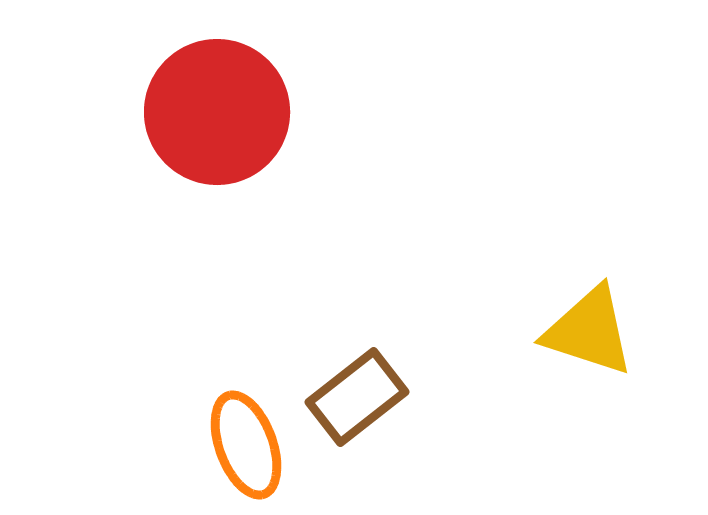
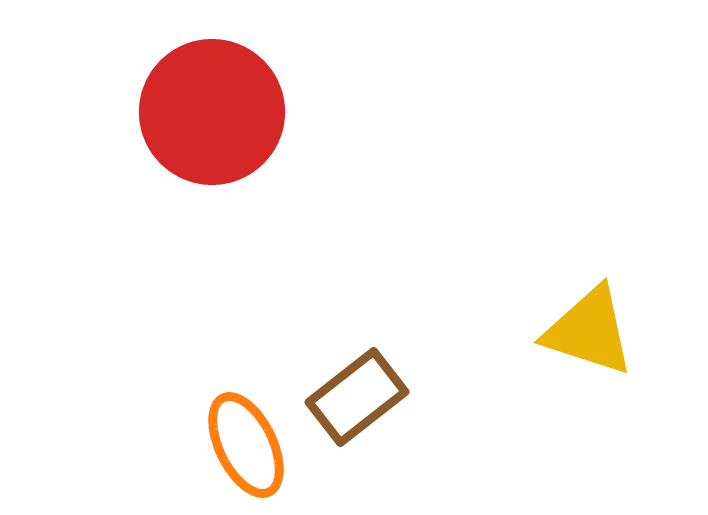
red circle: moved 5 px left
orange ellipse: rotated 6 degrees counterclockwise
